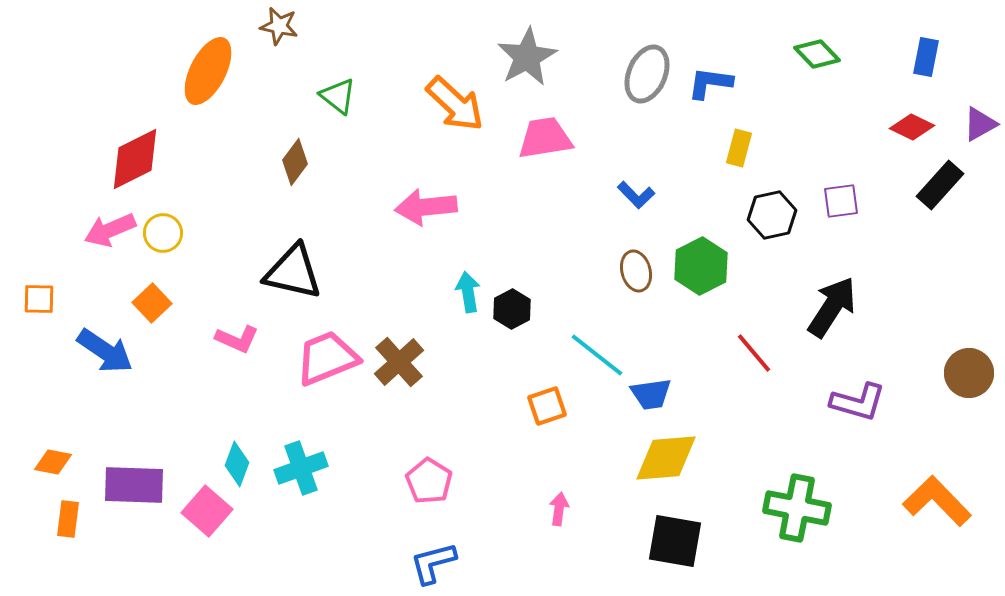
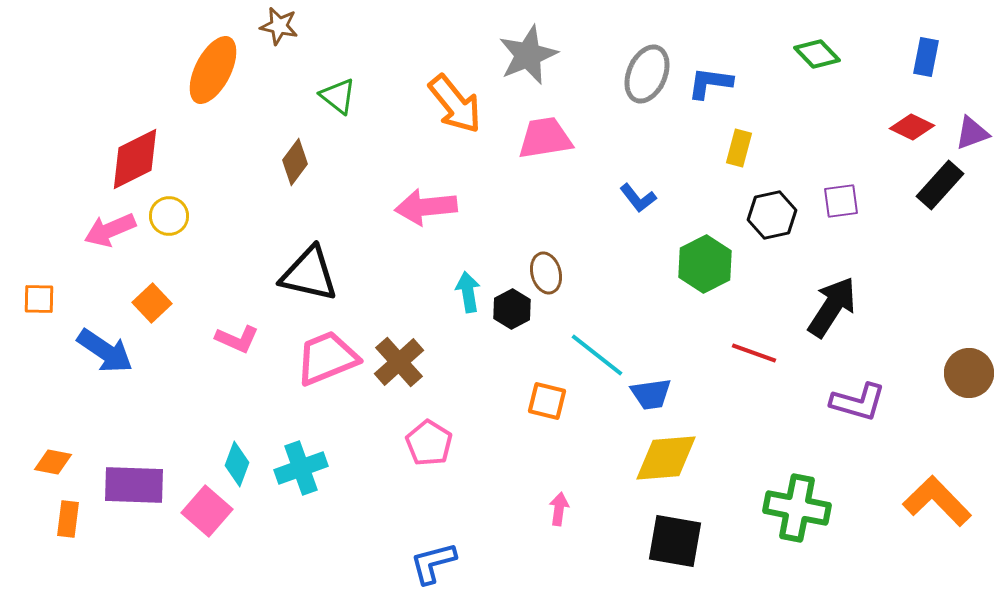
gray star at (527, 57): moved 1 px right, 2 px up; rotated 6 degrees clockwise
orange ellipse at (208, 71): moved 5 px right, 1 px up
orange arrow at (455, 104): rotated 8 degrees clockwise
purple triangle at (980, 124): moved 8 px left, 9 px down; rotated 9 degrees clockwise
blue L-shape at (636, 195): moved 2 px right, 3 px down; rotated 6 degrees clockwise
yellow circle at (163, 233): moved 6 px right, 17 px up
green hexagon at (701, 266): moved 4 px right, 2 px up
brown ellipse at (636, 271): moved 90 px left, 2 px down
black triangle at (293, 272): moved 16 px right, 2 px down
red line at (754, 353): rotated 30 degrees counterclockwise
orange square at (547, 406): moved 5 px up; rotated 33 degrees clockwise
pink pentagon at (429, 481): moved 38 px up
